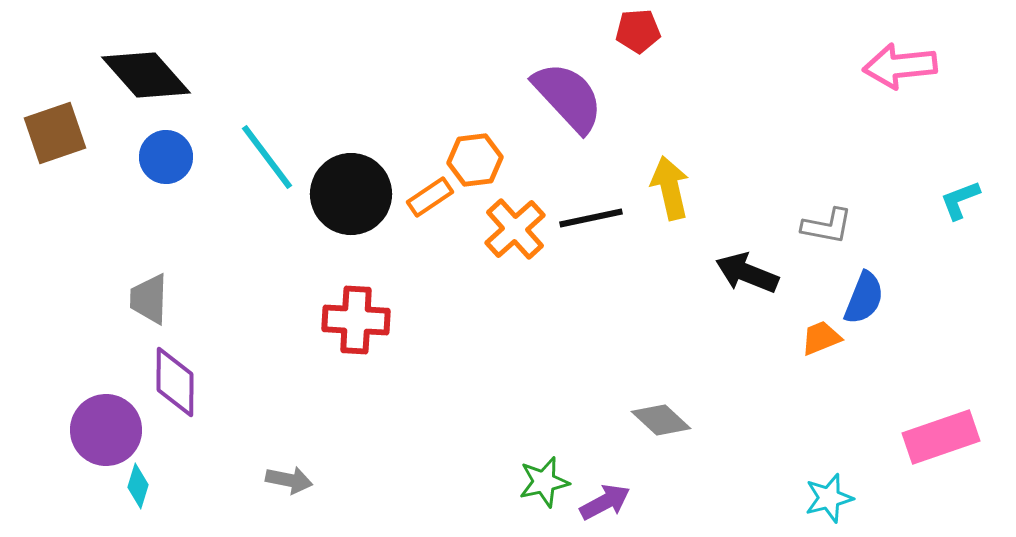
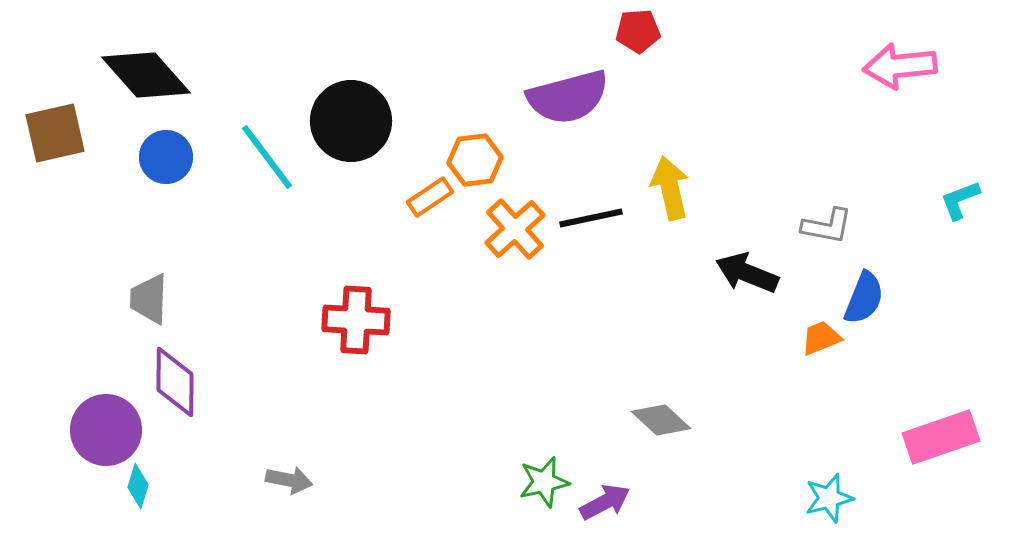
purple semicircle: rotated 118 degrees clockwise
brown square: rotated 6 degrees clockwise
black circle: moved 73 px up
